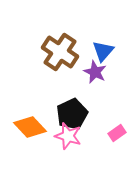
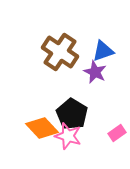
blue triangle: rotated 30 degrees clockwise
black pentagon: rotated 16 degrees counterclockwise
orange diamond: moved 12 px right, 1 px down
